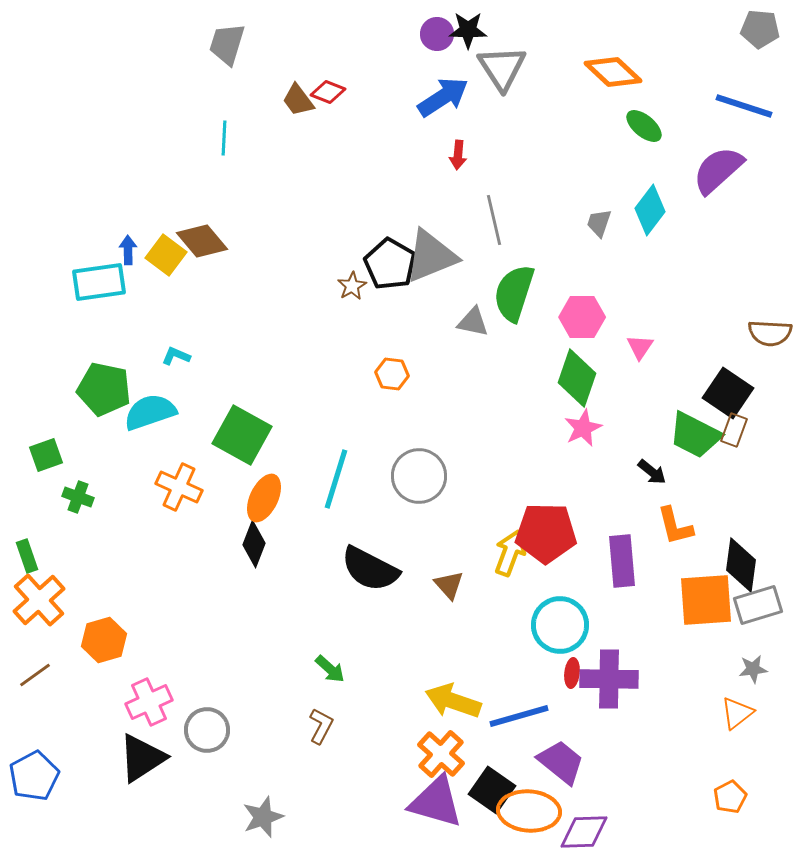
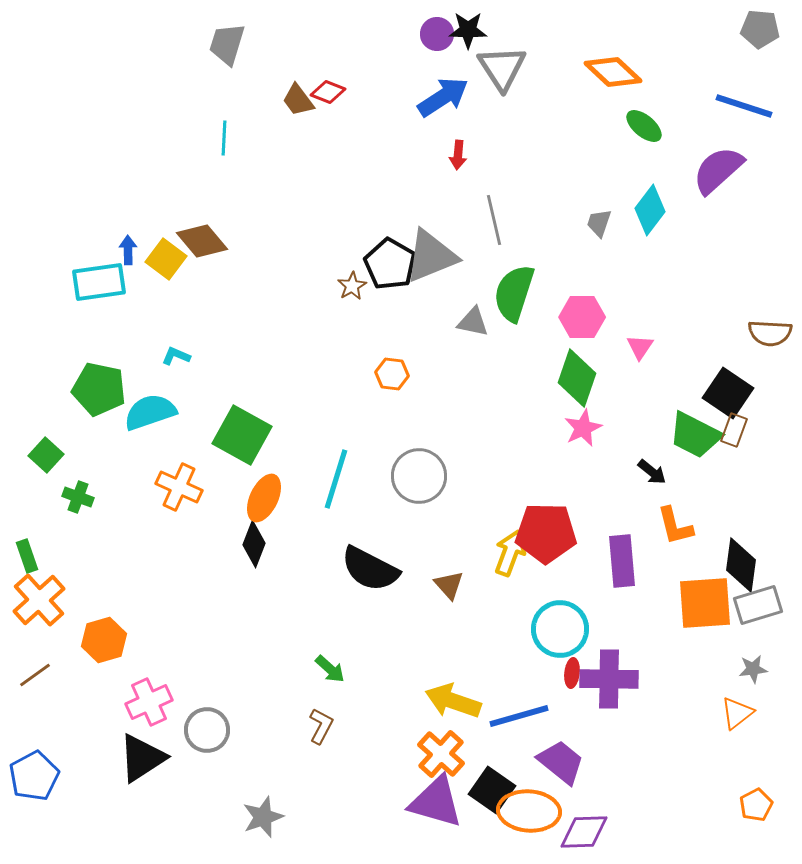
yellow square at (166, 255): moved 4 px down
green pentagon at (104, 389): moved 5 px left
green square at (46, 455): rotated 28 degrees counterclockwise
orange square at (706, 600): moved 1 px left, 3 px down
cyan circle at (560, 625): moved 4 px down
orange pentagon at (730, 797): moved 26 px right, 8 px down
